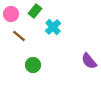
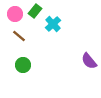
pink circle: moved 4 px right
cyan cross: moved 3 px up
green circle: moved 10 px left
